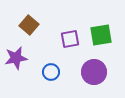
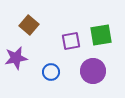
purple square: moved 1 px right, 2 px down
purple circle: moved 1 px left, 1 px up
